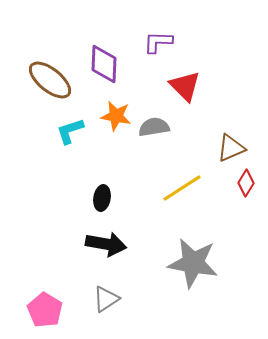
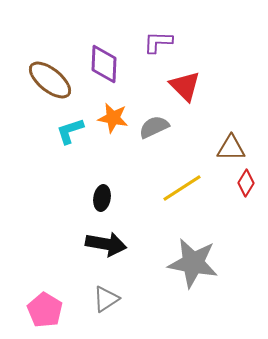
orange star: moved 3 px left, 2 px down
gray semicircle: rotated 16 degrees counterclockwise
brown triangle: rotated 24 degrees clockwise
